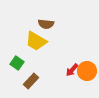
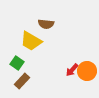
yellow trapezoid: moved 5 px left
brown rectangle: moved 9 px left
